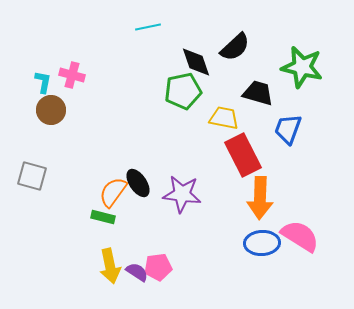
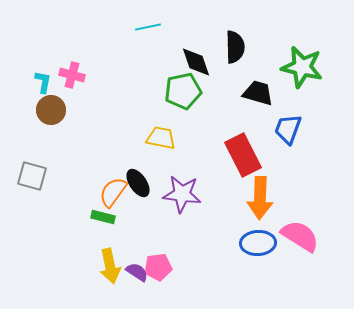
black semicircle: rotated 48 degrees counterclockwise
yellow trapezoid: moved 63 px left, 20 px down
blue ellipse: moved 4 px left
